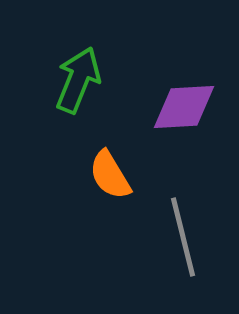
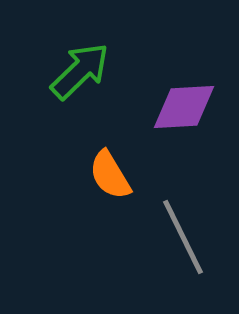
green arrow: moved 2 px right, 9 px up; rotated 24 degrees clockwise
gray line: rotated 12 degrees counterclockwise
